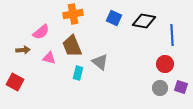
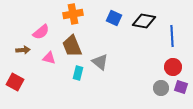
blue line: moved 1 px down
red circle: moved 8 px right, 3 px down
gray circle: moved 1 px right
